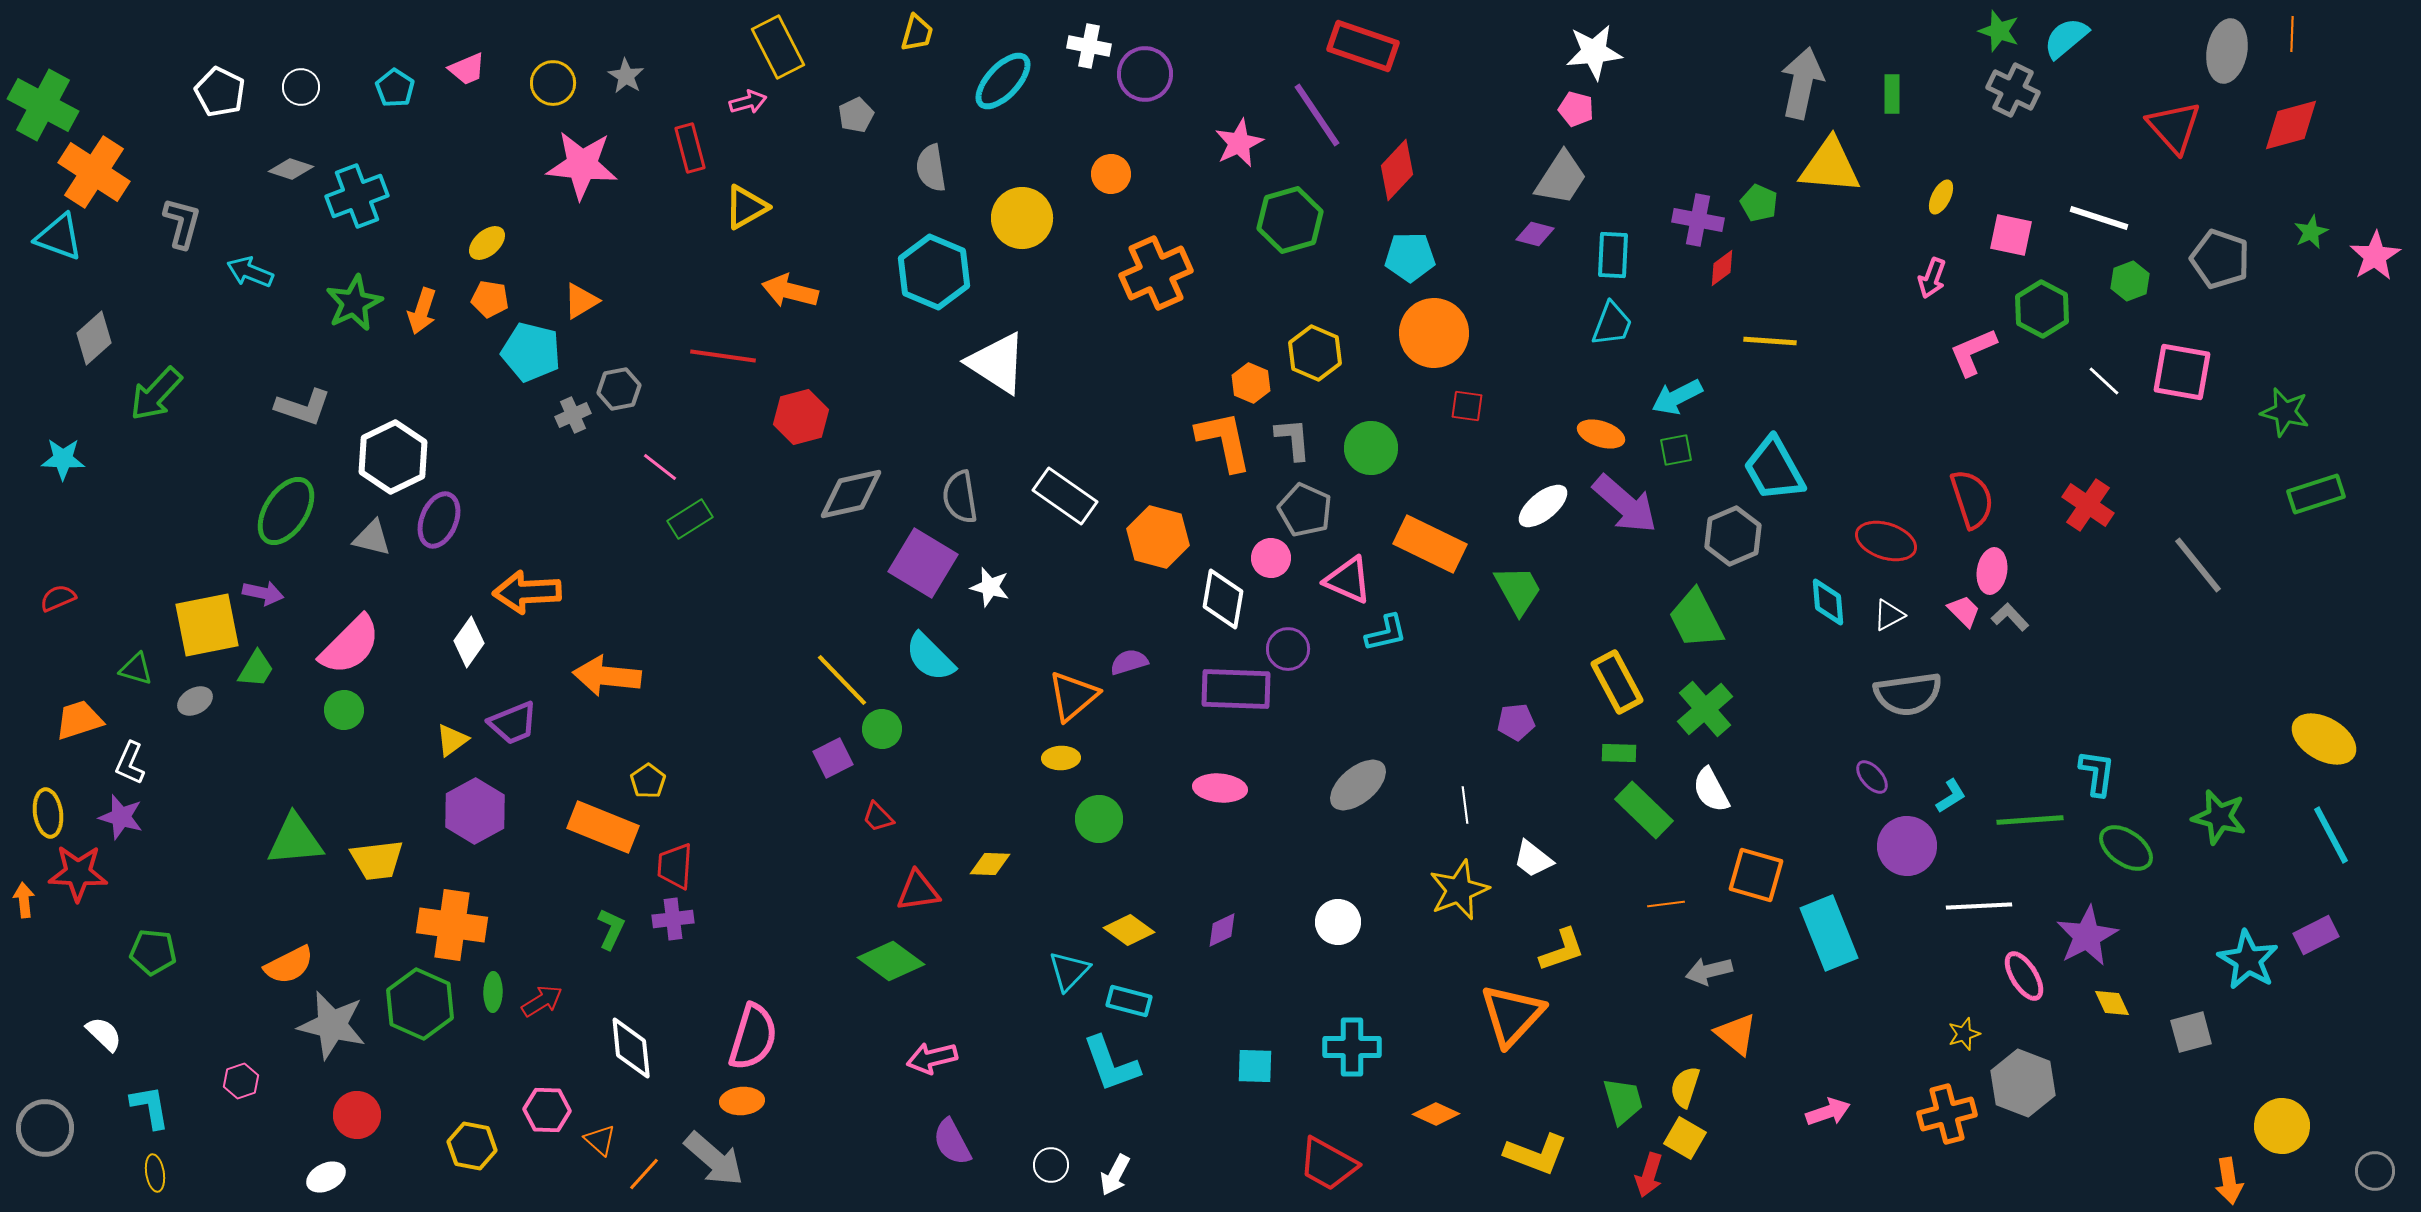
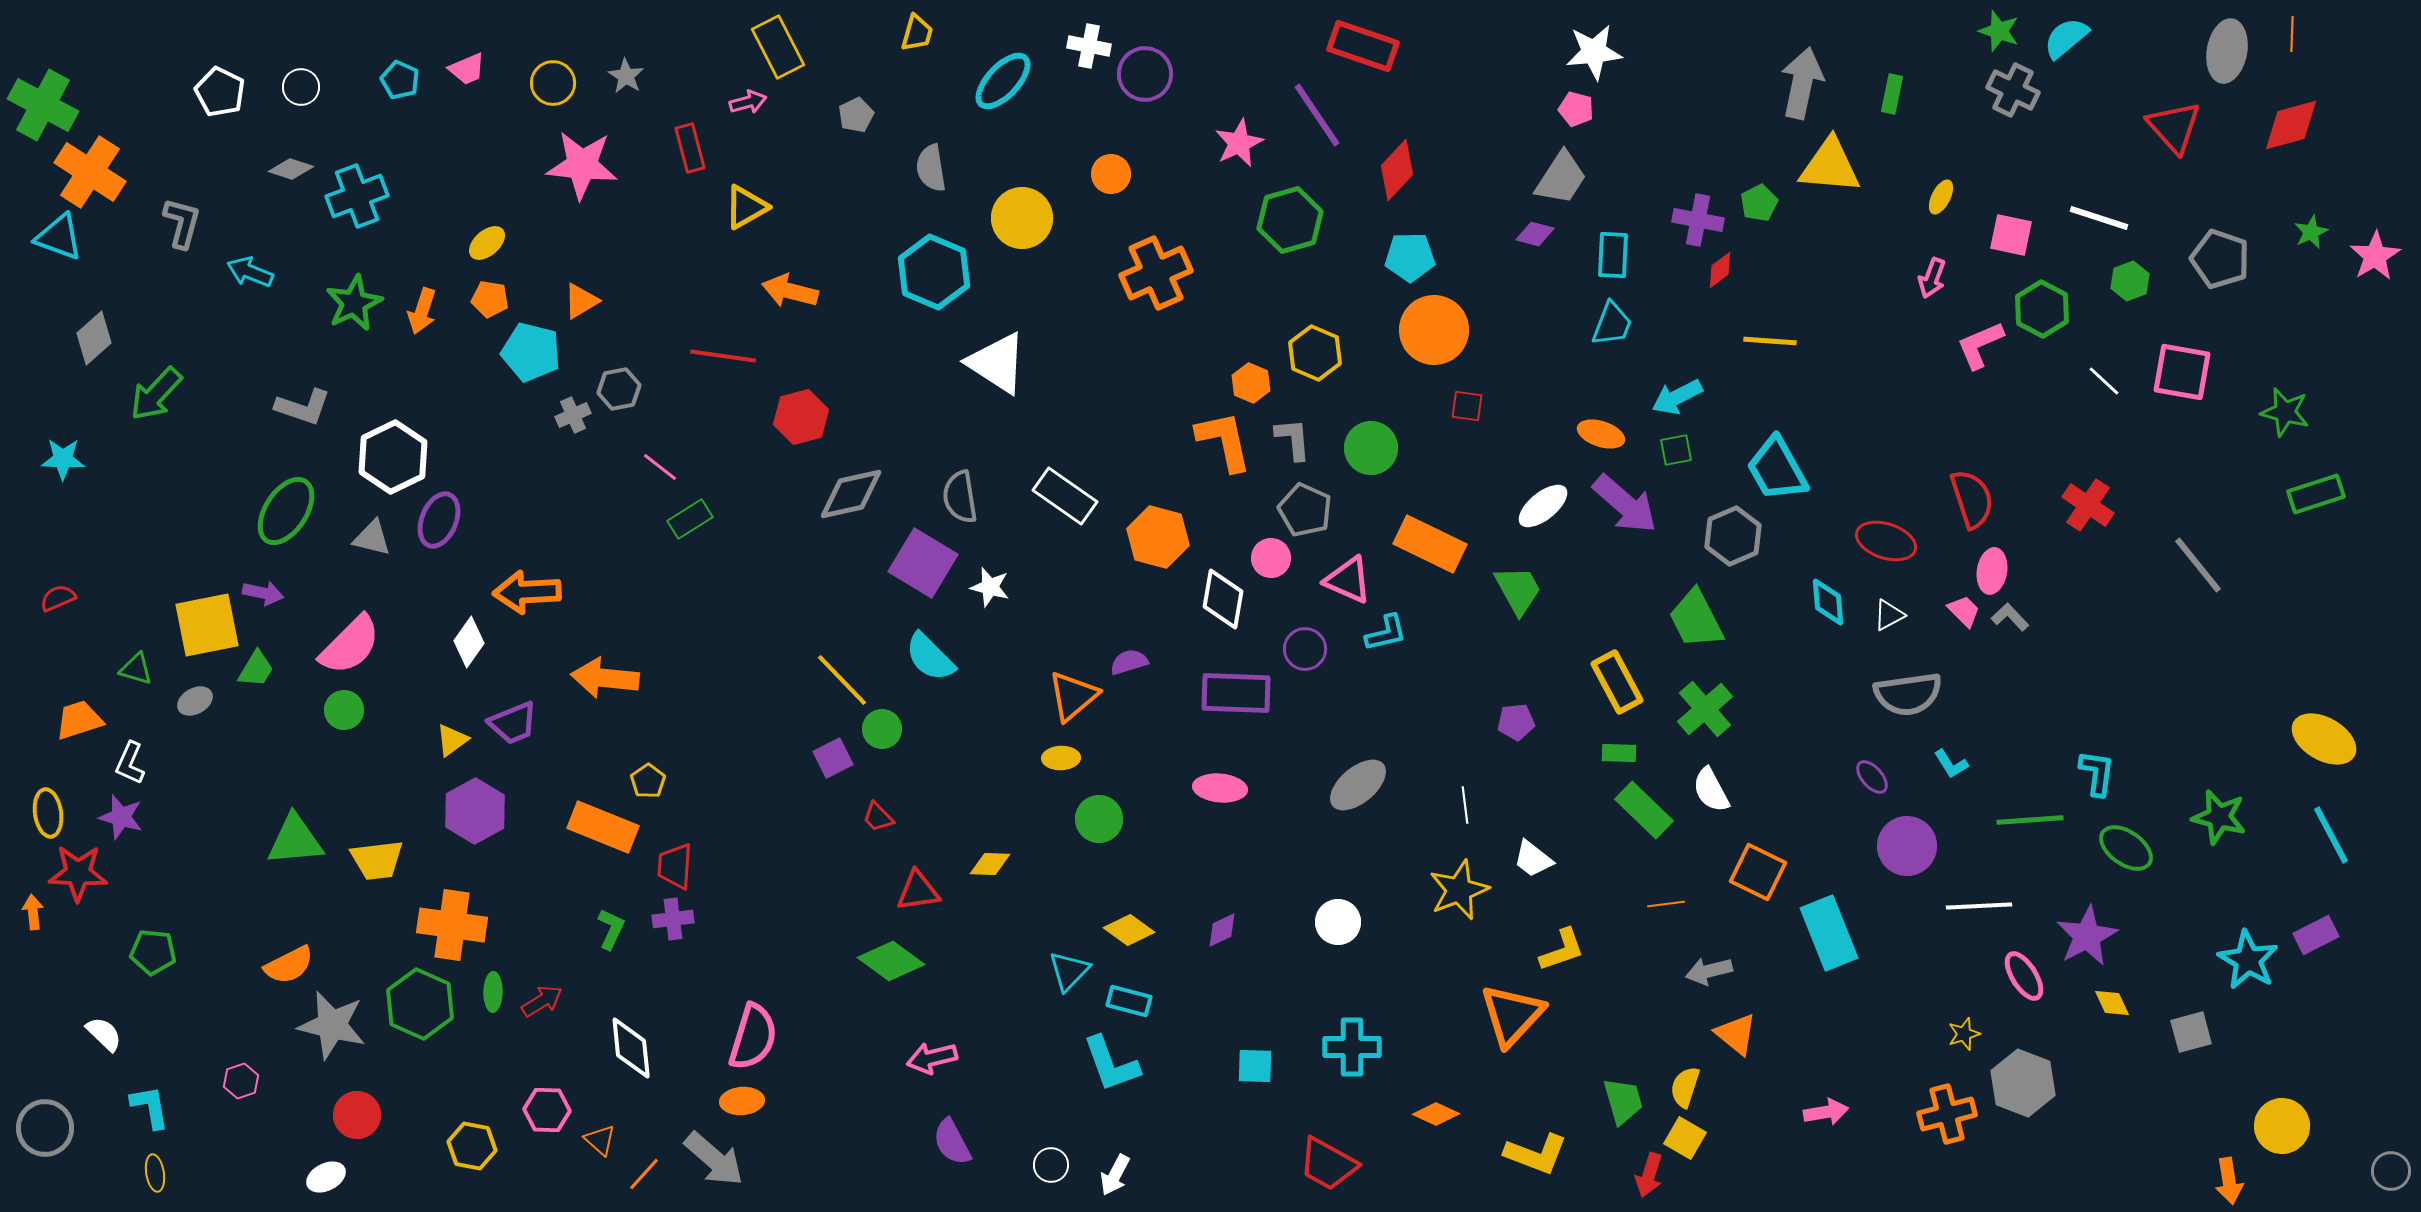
cyan pentagon at (395, 88): moved 5 px right, 8 px up; rotated 9 degrees counterclockwise
green rectangle at (1892, 94): rotated 12 degrees clockwise
orange cross at (94, 172): moved 4 px left
green pentagon at (1759, 203): rotated 21 degrees clockwise
red diamond at (1722, 268): moved 2 px left, 2 px down
orange circle at (1434, 333): moved 3 px up
pink L-shape at (1973, 352): moved 7 px right, 7 px up
cyan trapezoid at (1774, 469): moved 3 px right
purple circle at (1288, 649): moved 17 px right
orange arrow at (607, 676): moved 2 px left, 2 px down
purple rectangle at (1236, 689): moved 4 px down
cyan L-shape at (1951, 796): moved 32 px up; rotated 90 degrees clockwise
orange square at (1756, 875): moved 2 px right, 3 px up; rotated 10 degrees clockwise
orange arrow at (24, 900): moved 9 px right, 12 px down
pink arrow at (1828, 1112): moved 2 px left; rotated 9 degrees clockwise
gray circle at (2375, 1171): moved 16 px right
